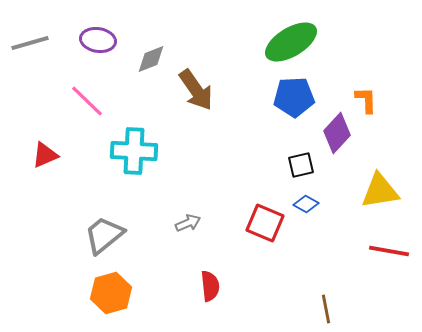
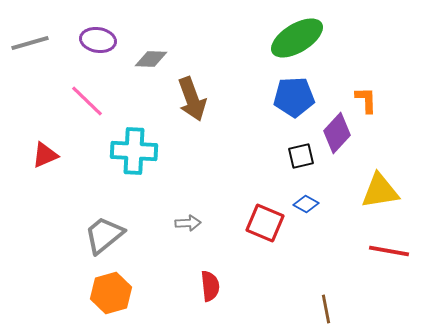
green ellipse: moved 6 px right, 4 px up
gray diamond: rotated 24 degrees clockwise
brown arrow: moved 4 px left, 9 px down; rotated 15 degrees clockwise
black square: moved 9 px up
gray arrow: rotated 20 degrees clockwise
